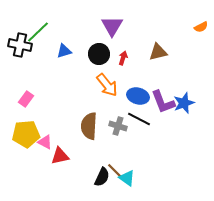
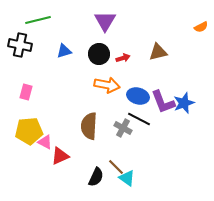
purple triangle: moved 7 px left, 5 px up
green line: moved 12 px up; rotated 30 degrees clockwise
red arrow: rotated 56 degrees clockwise
orange arrow: rotated 40 degrees counterclockwise
pink rectangle: moved 7 px up; rotated 21 degrees counterclockwise
gray cross: moved 5 px right, 2 px down; rotated 12 degrees clockwise
yellow pentagon: moved 3 px right, 3 px up
red triangle: rotated 12 degrees counterclockwise
brown line: moved 1 px right, 4 px up
black semicircle: moved 6 px left
